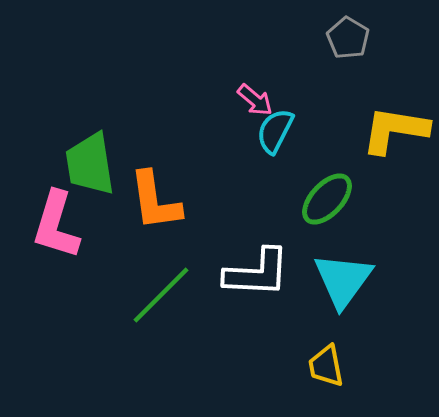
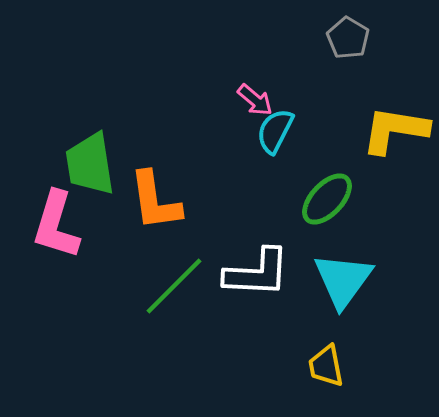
green line: moved 13 px right, 9 px up
